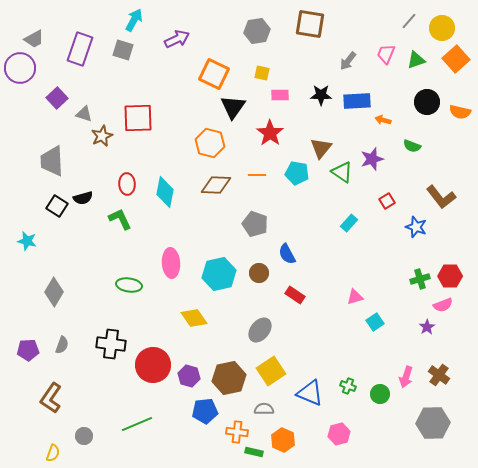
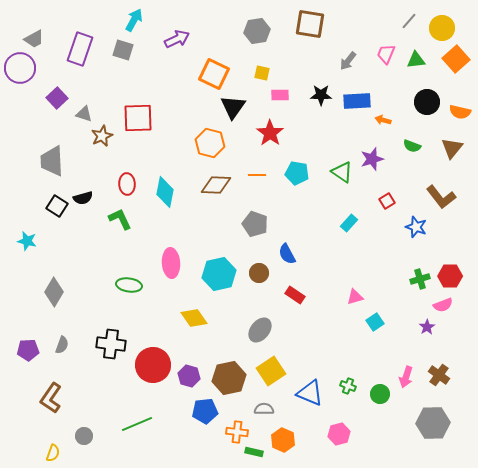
green triangle at (416, 60): rotated 12 degrees clockwise
brown triangle at (321, 148): moved 131 px right
